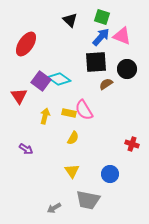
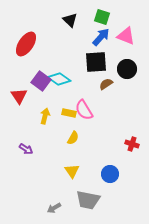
pink triangle: moved 4 px right
